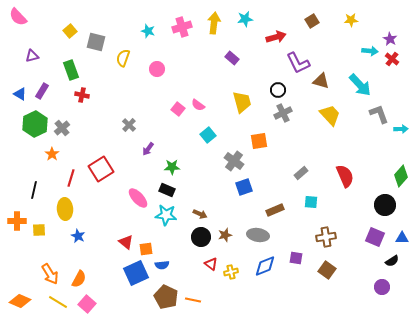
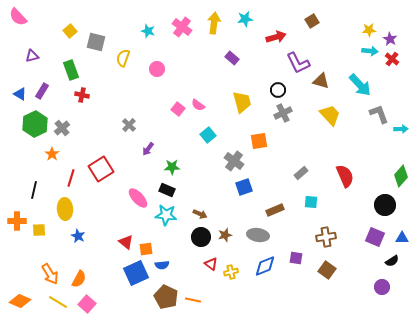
yellow star at (351, 20): moved 18 px right, 10 px down
pink cross at (182, 27): rotated 36 degrees counterclockwise
